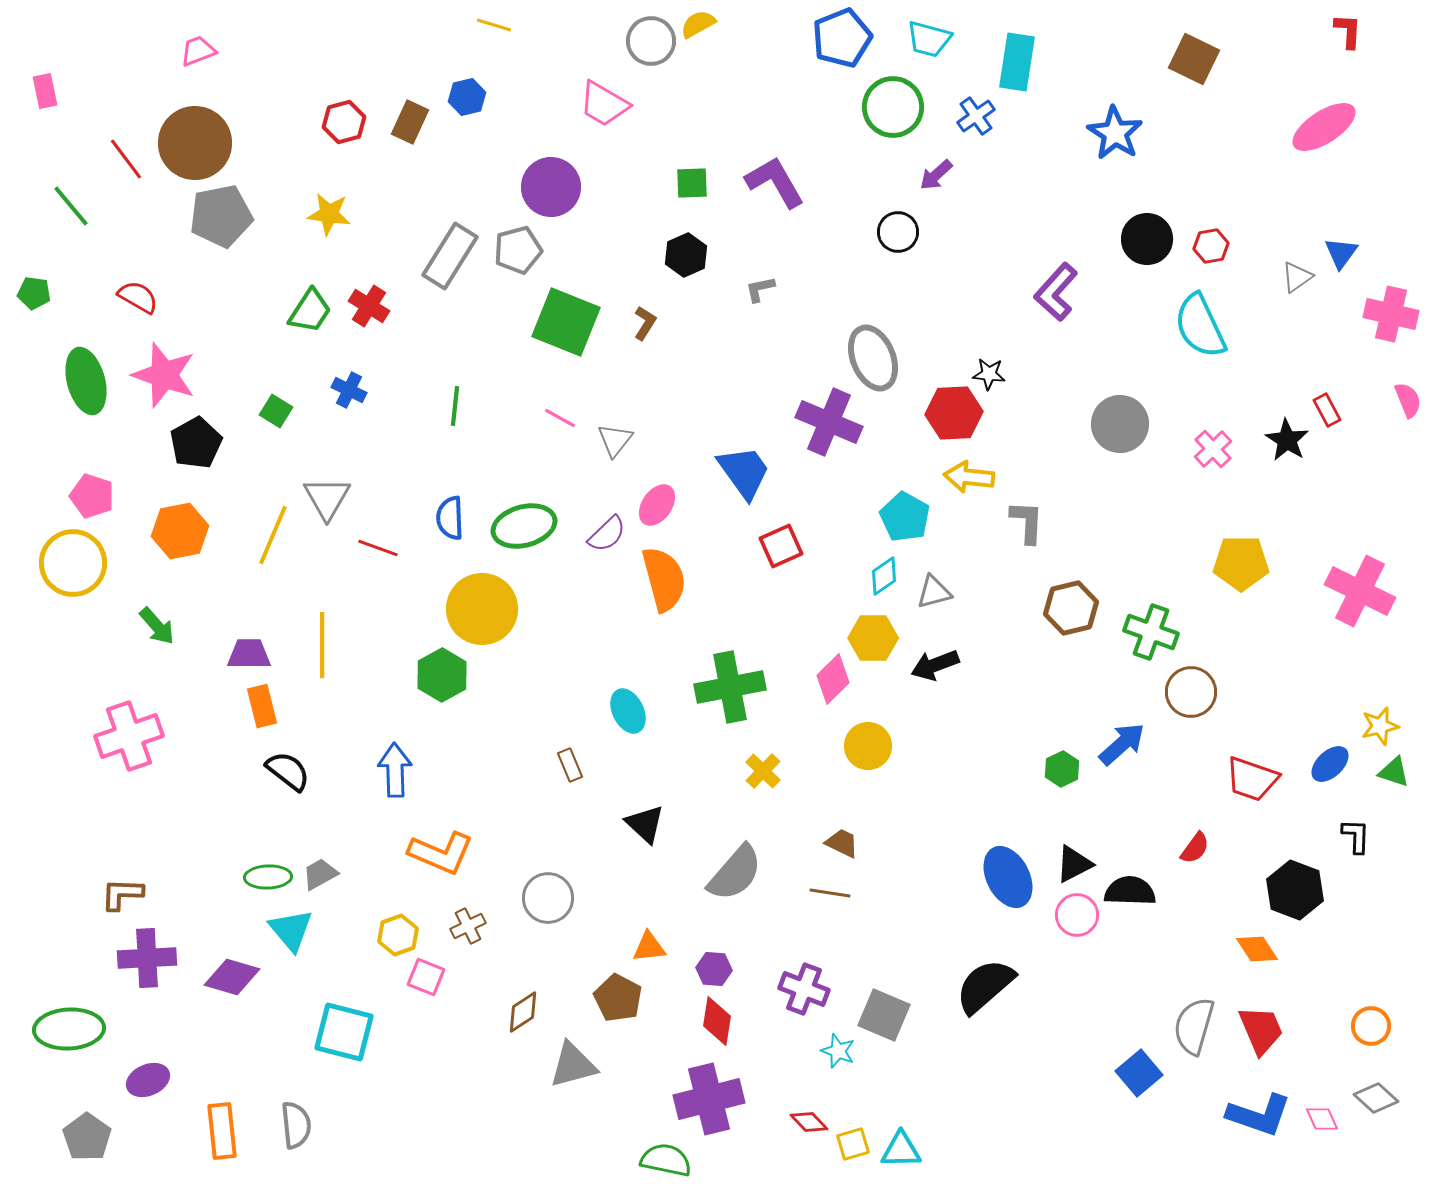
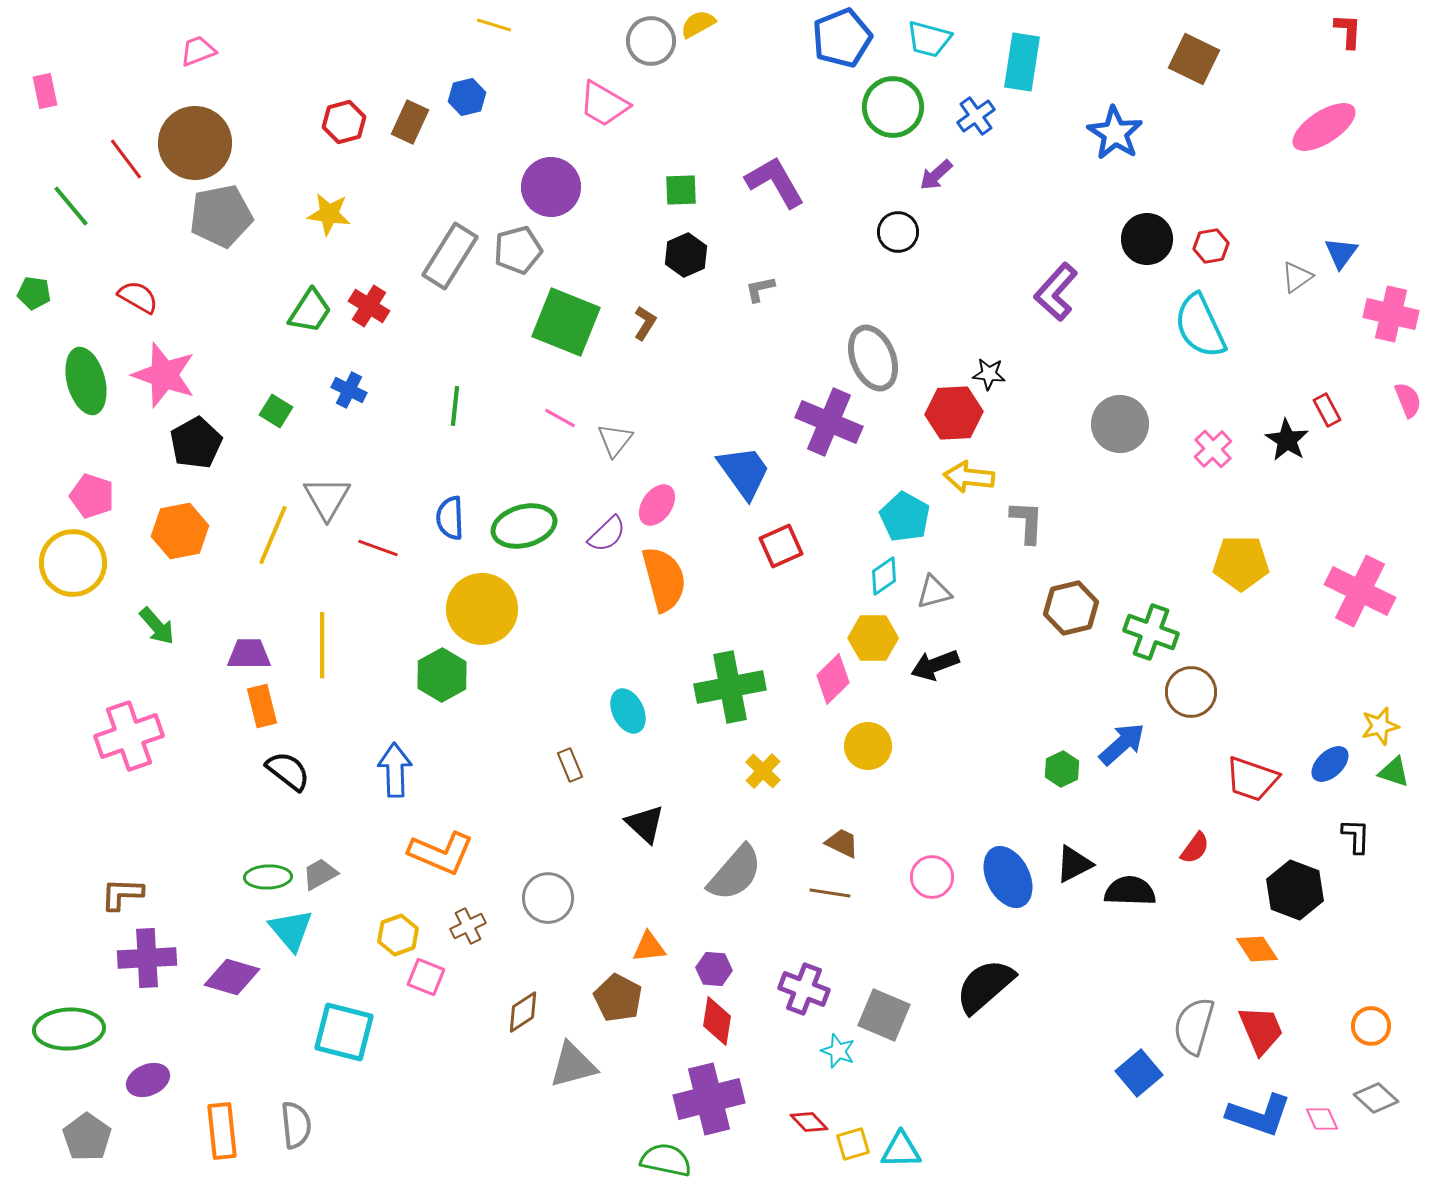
cyan rectangle at (1017, 62): moved 5 px right
green square at (692, 183): moved 11 px left, 7 px down
pink circle at (1077, 915): moved 145 px left, 38 px up
